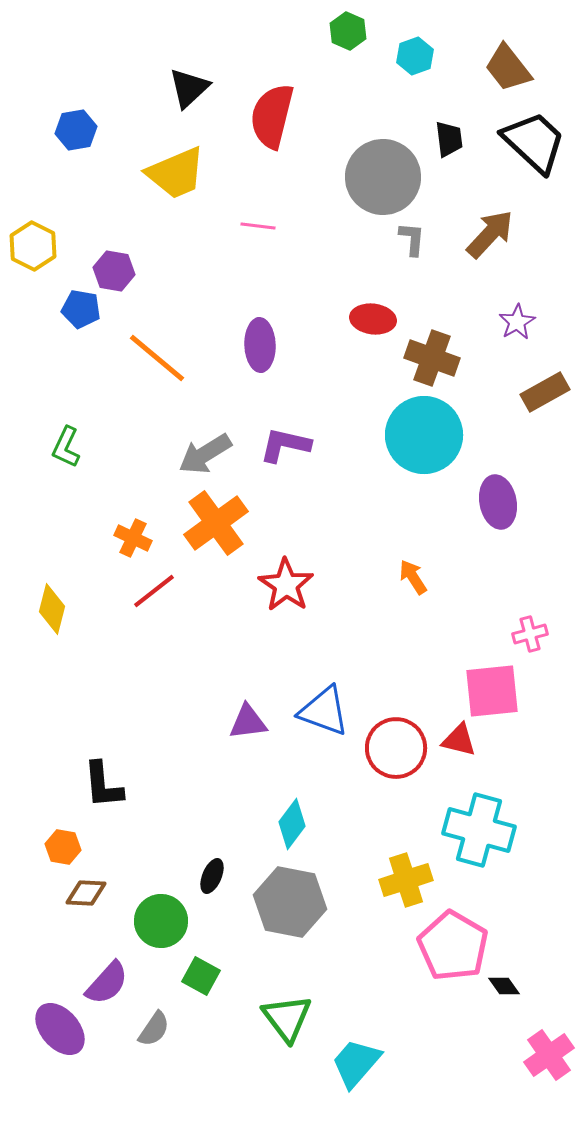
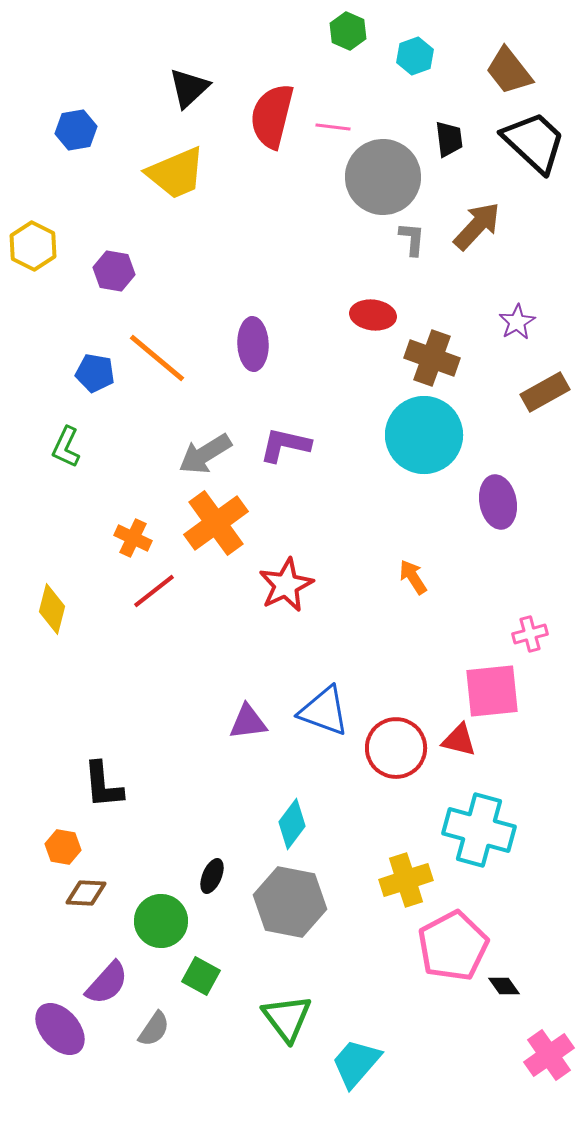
brown trapezoid at (508, 68): moved 1 px right, 3 px down
pink line at (258, 226): moved 75 px right, 99 px up
brown arrow at (490, 234): moved 13 px left, 8 px up
blue pentagon at (81, 309): moved 14 px right, 64 px down
red ellipse at (373, 319): moved 4 px up
purple ellipse at (260, 345): moved 7 px left, 1 px up
red star at (286, 585): rotated 12 degrees clockwise
pink pentagon at (453, 946): rotated 14 degrees clockwise
